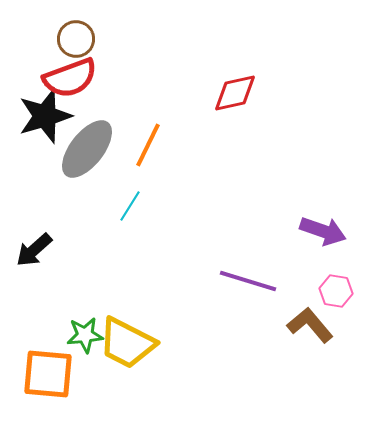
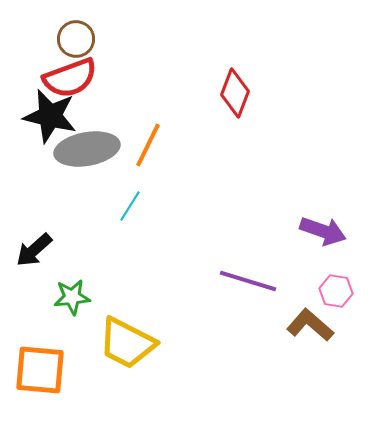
red diamond: rotated 57 degrees counterclockwise
black star: moved 5 px right; rotated 30 degrees clockwise
gray ellipse: rotated 42 degrees clockwise
brown L-shape: rotated 9 degrees counterclockwise
green star: moved 13 px left, 38 px up
orange square: moved 8 px left, 4 px up
